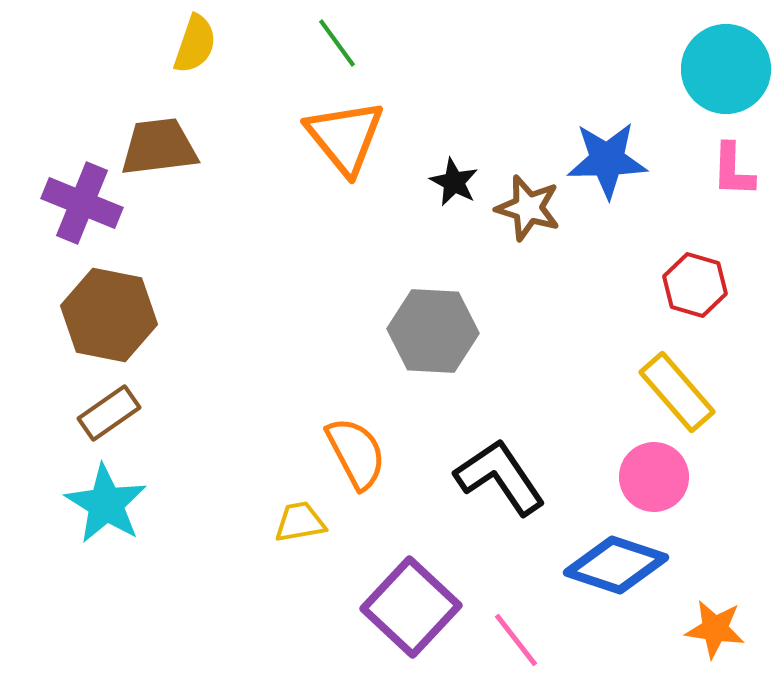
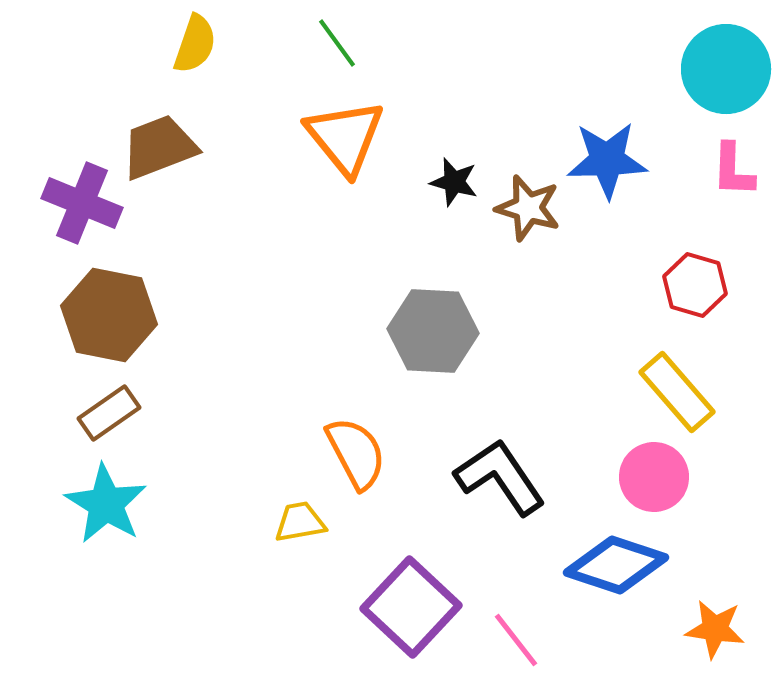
brown trapezoid: rotated 14 degrees counterclockwise
black star: rotated 12 degrees counterclockwise
